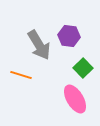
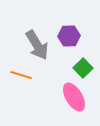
purple hexagon: rotated 10 degrees counterclockwise
gray arrow: moved 2 px left
pink ellipse: moved 1 px left, 2 px up
